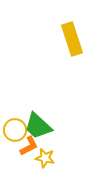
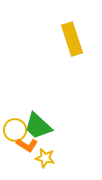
orange L-shape: moved 2 px left, 1 px up; rotated 60 degrees clockwise
